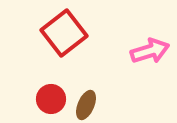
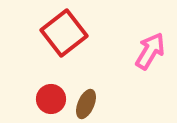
pink arrow: rotated 42 degrees counterclockwise
brown ellipse: moved 1 px up
